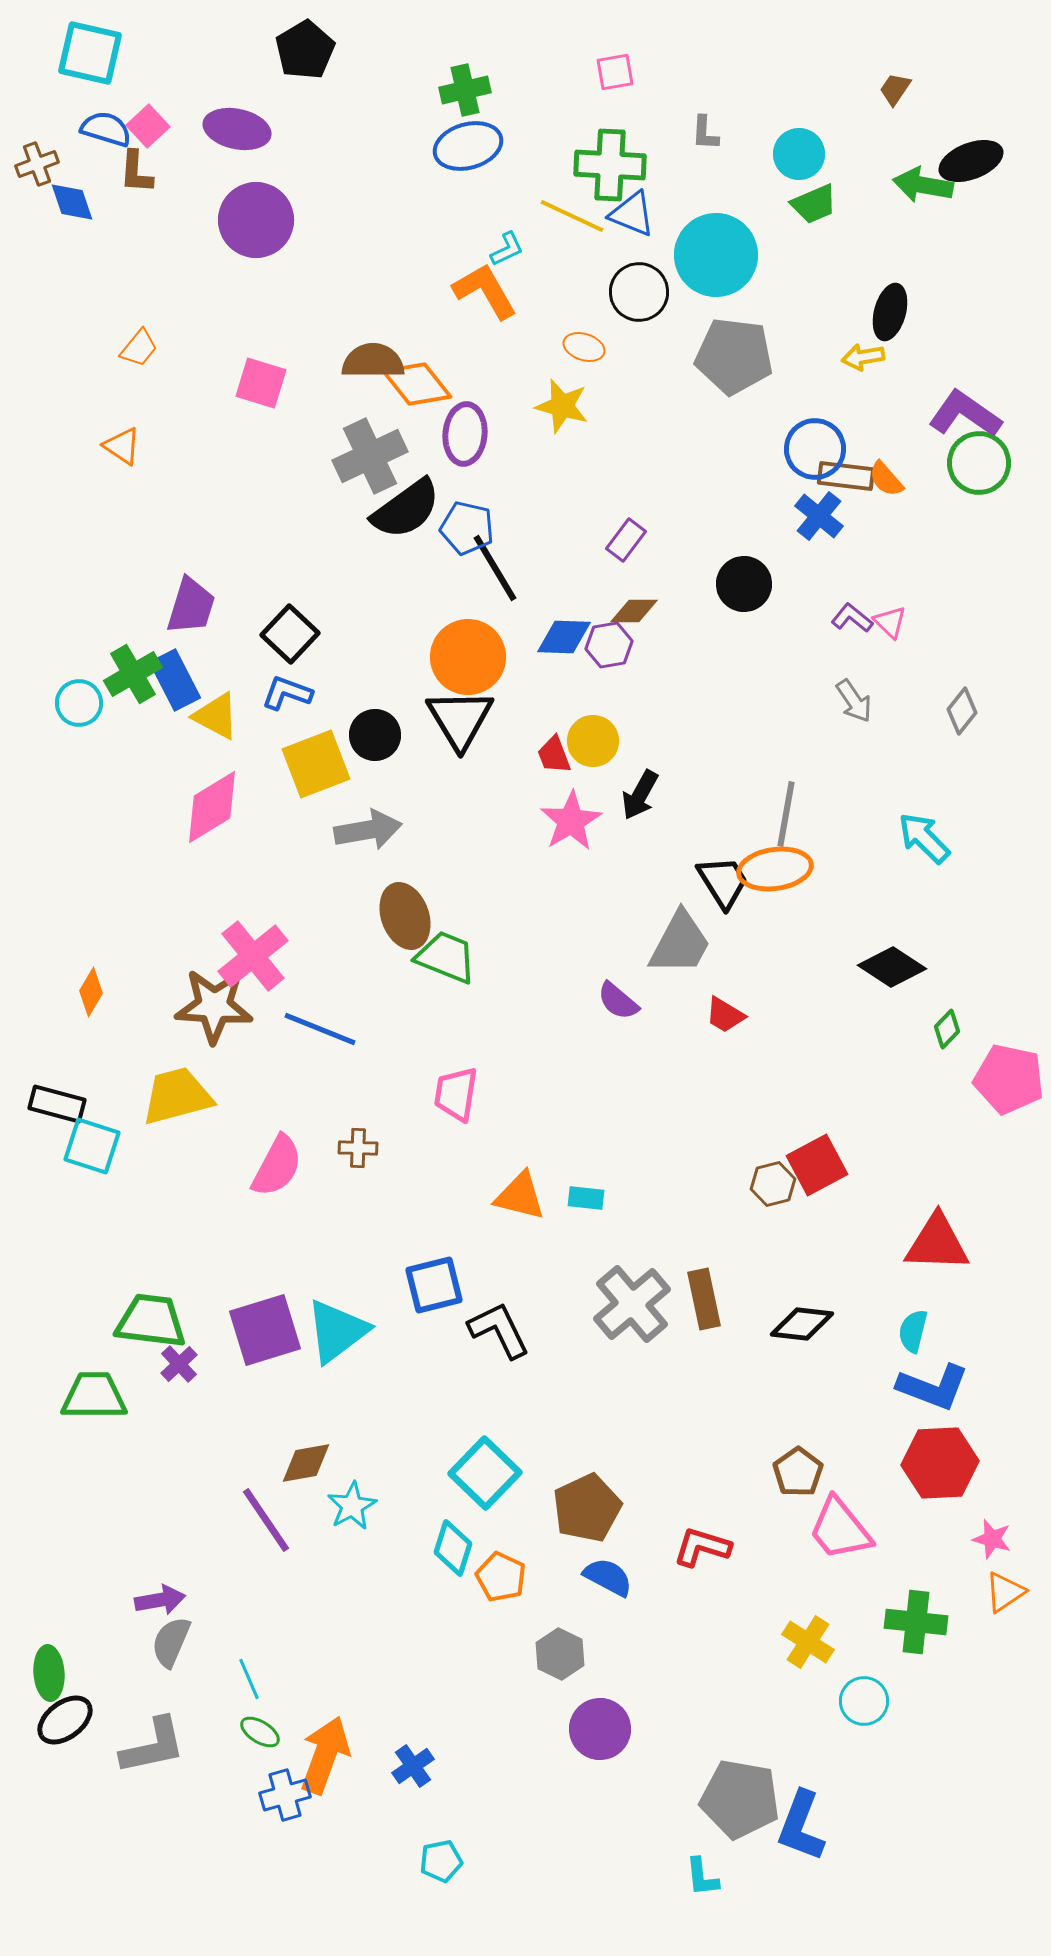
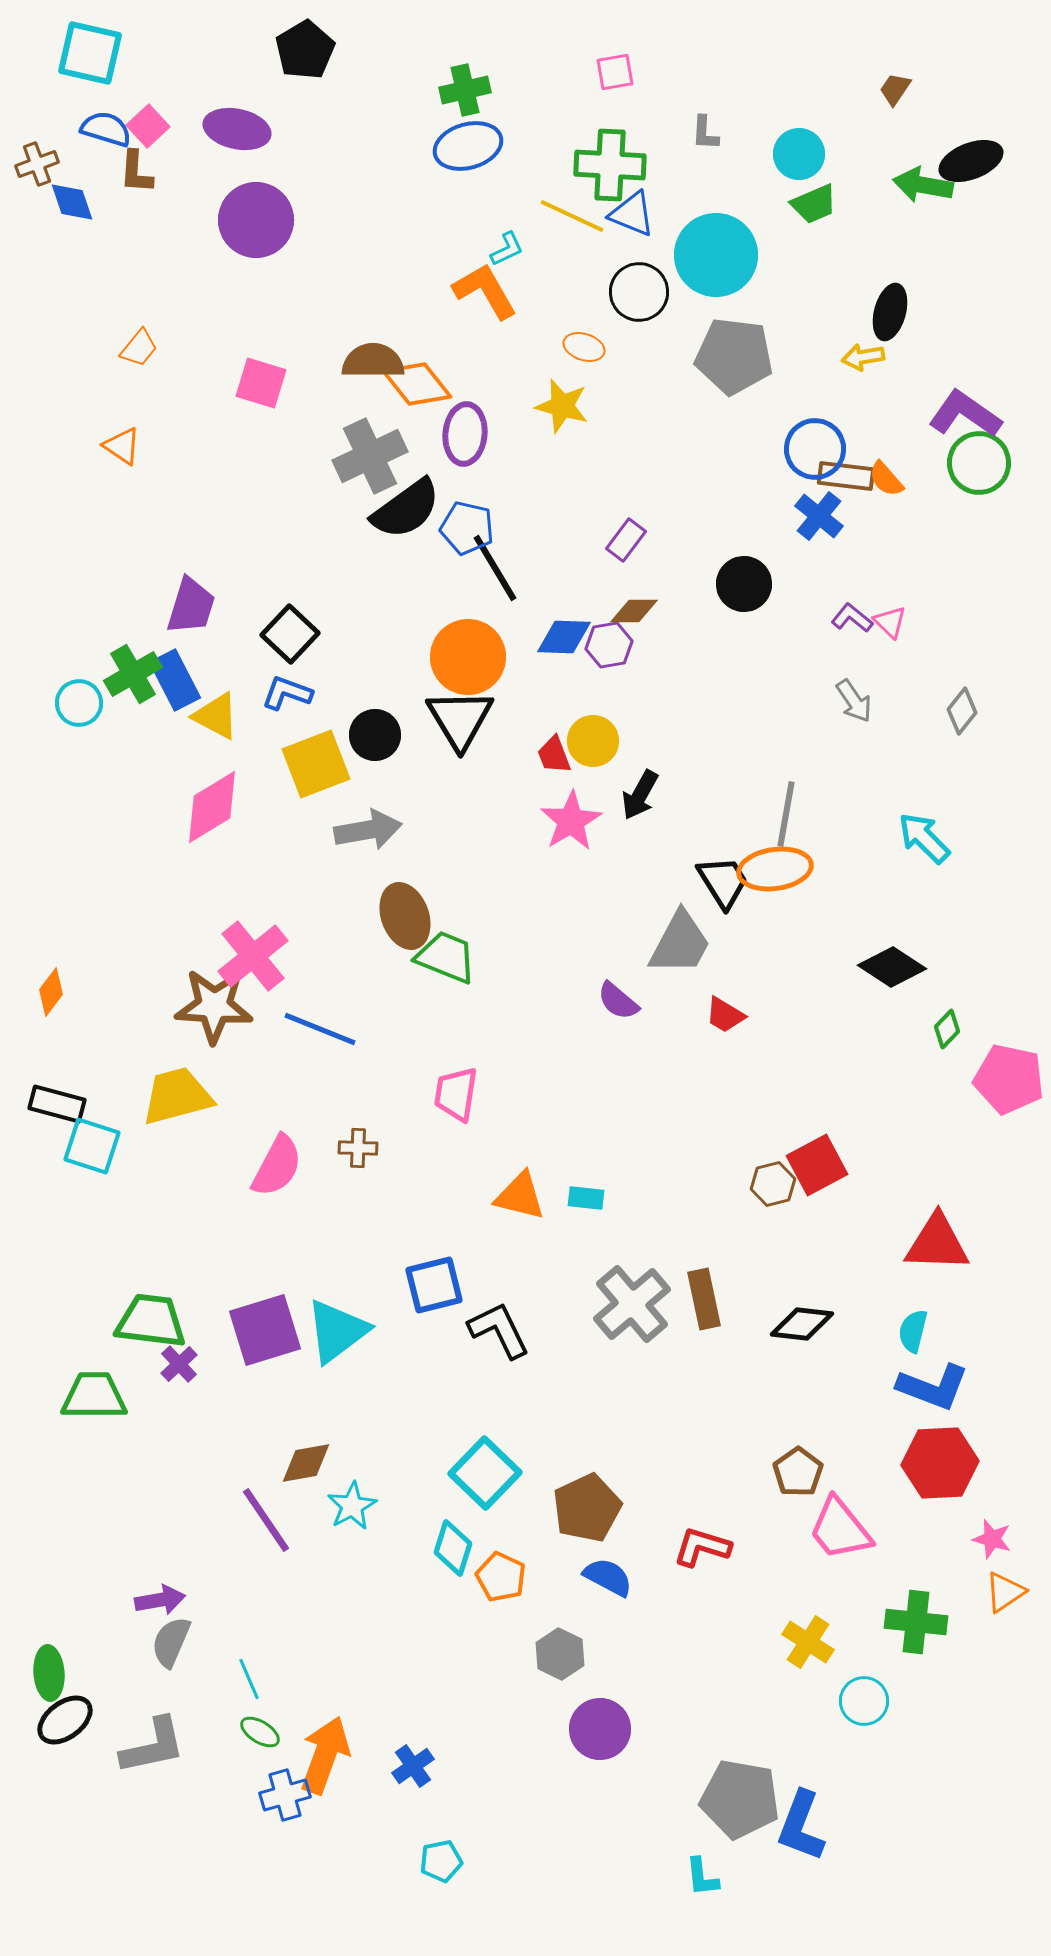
orange diamond at (91, 992): moved 40 px left; rotated 6 degrees clockwise
